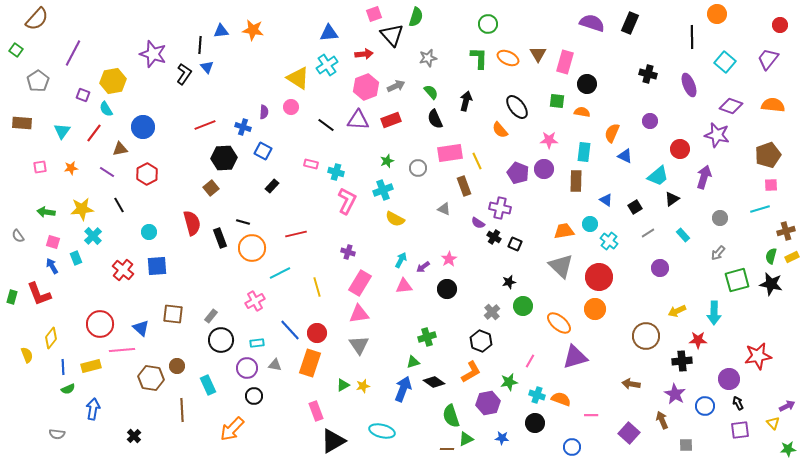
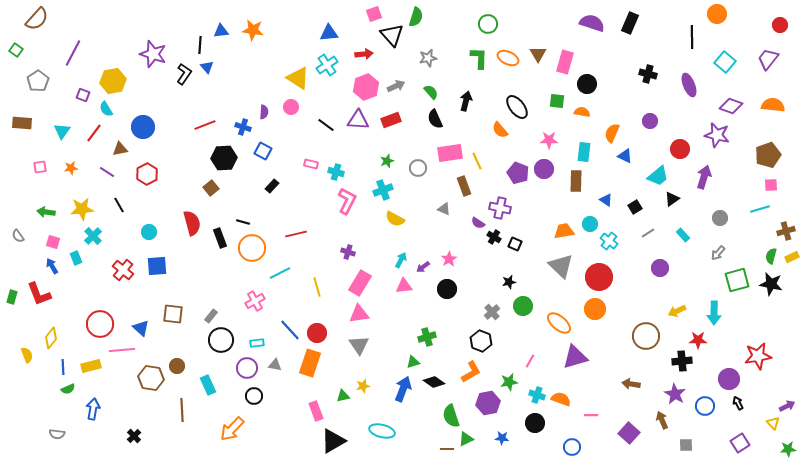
green triangle at (343, 385): moved 11 px down; rotated 16 degrees clockwise
purple square at (740, 430): moved 13 px down; rotated 24 degrees counterclockwise
